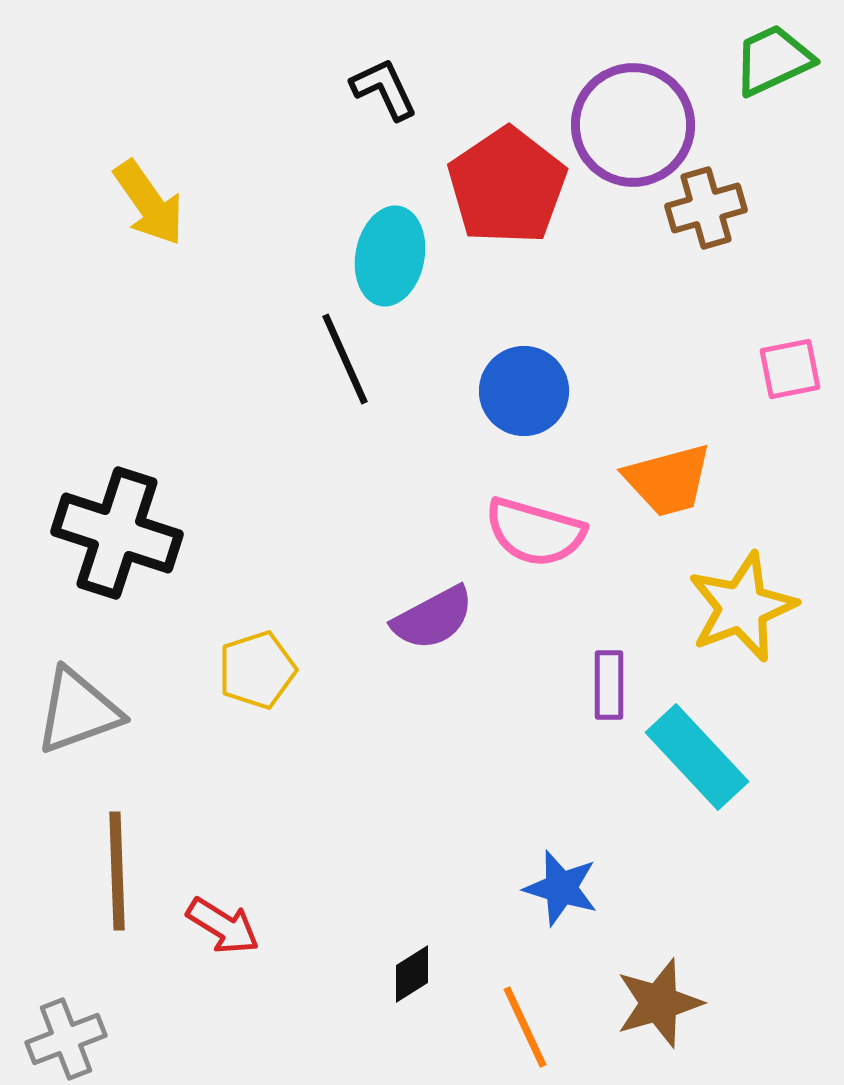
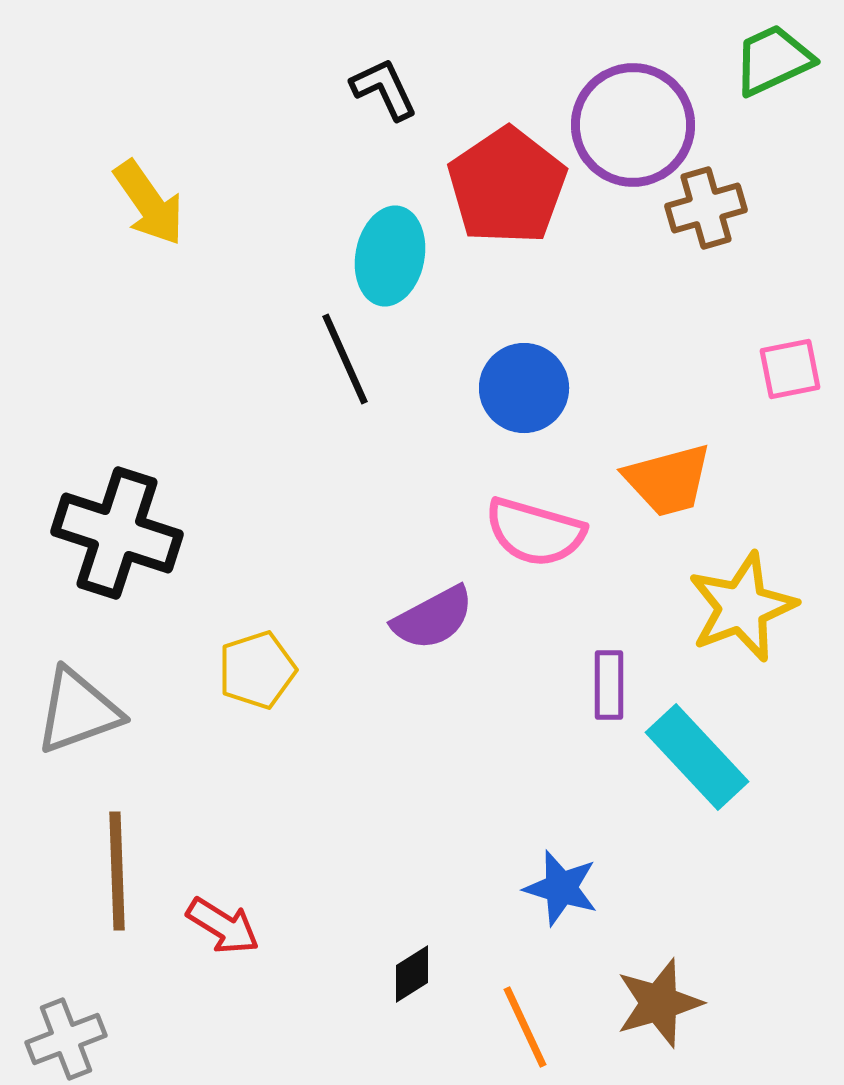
blue circle: moved 3 px up
